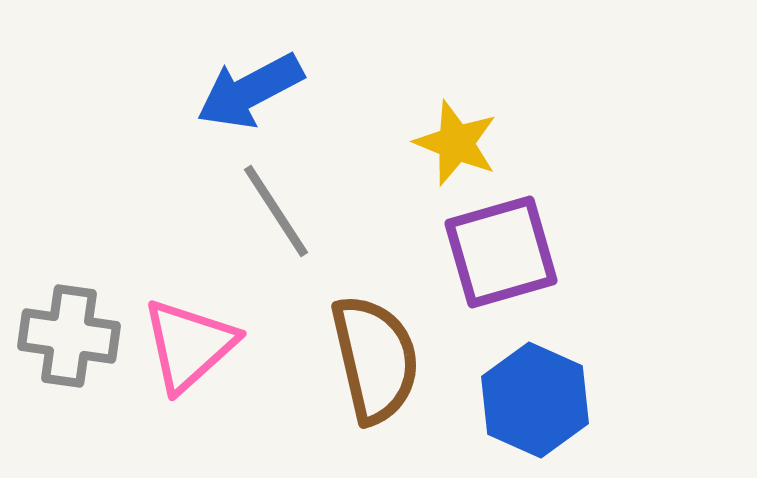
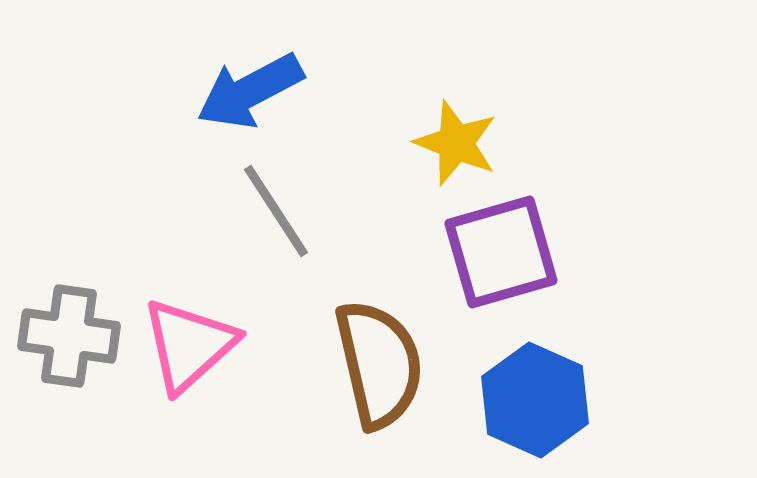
brown semicircle: moved 4 px right, 5 px down
